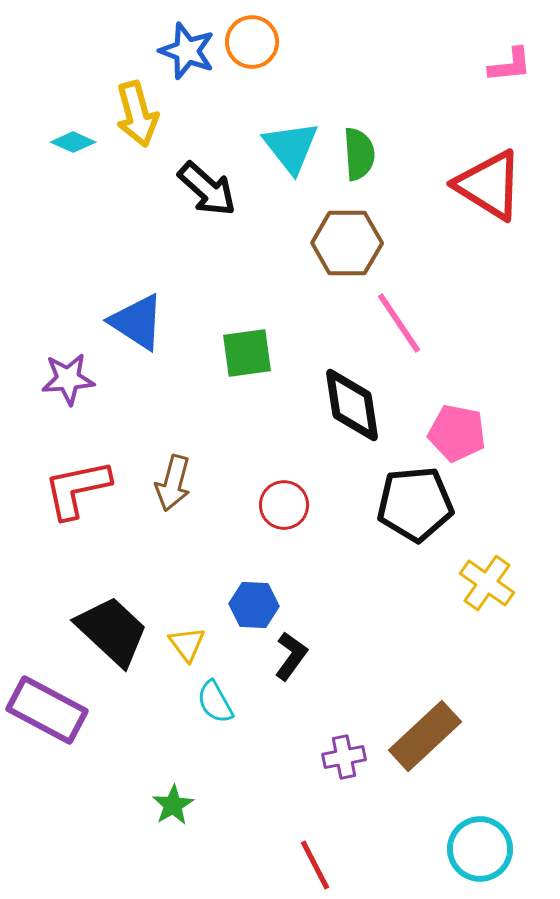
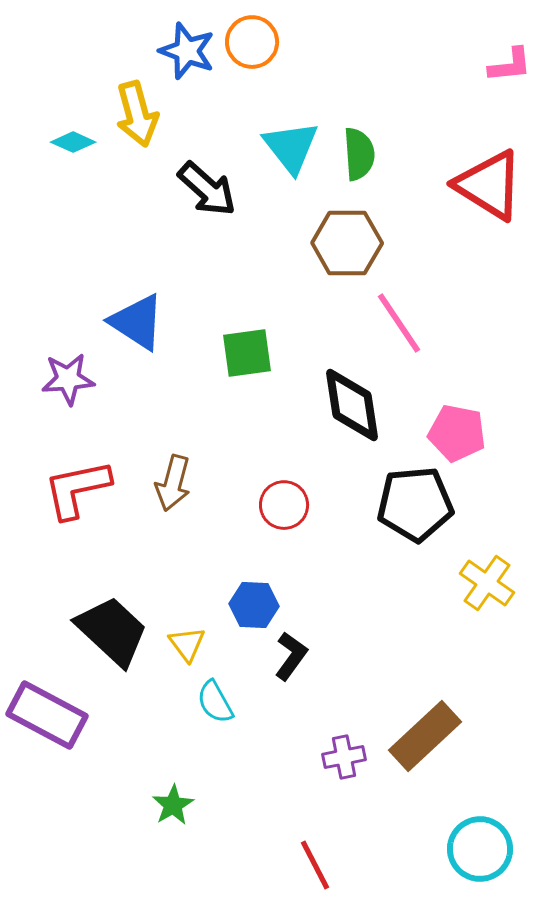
purple rectangle: moved 5 px down
